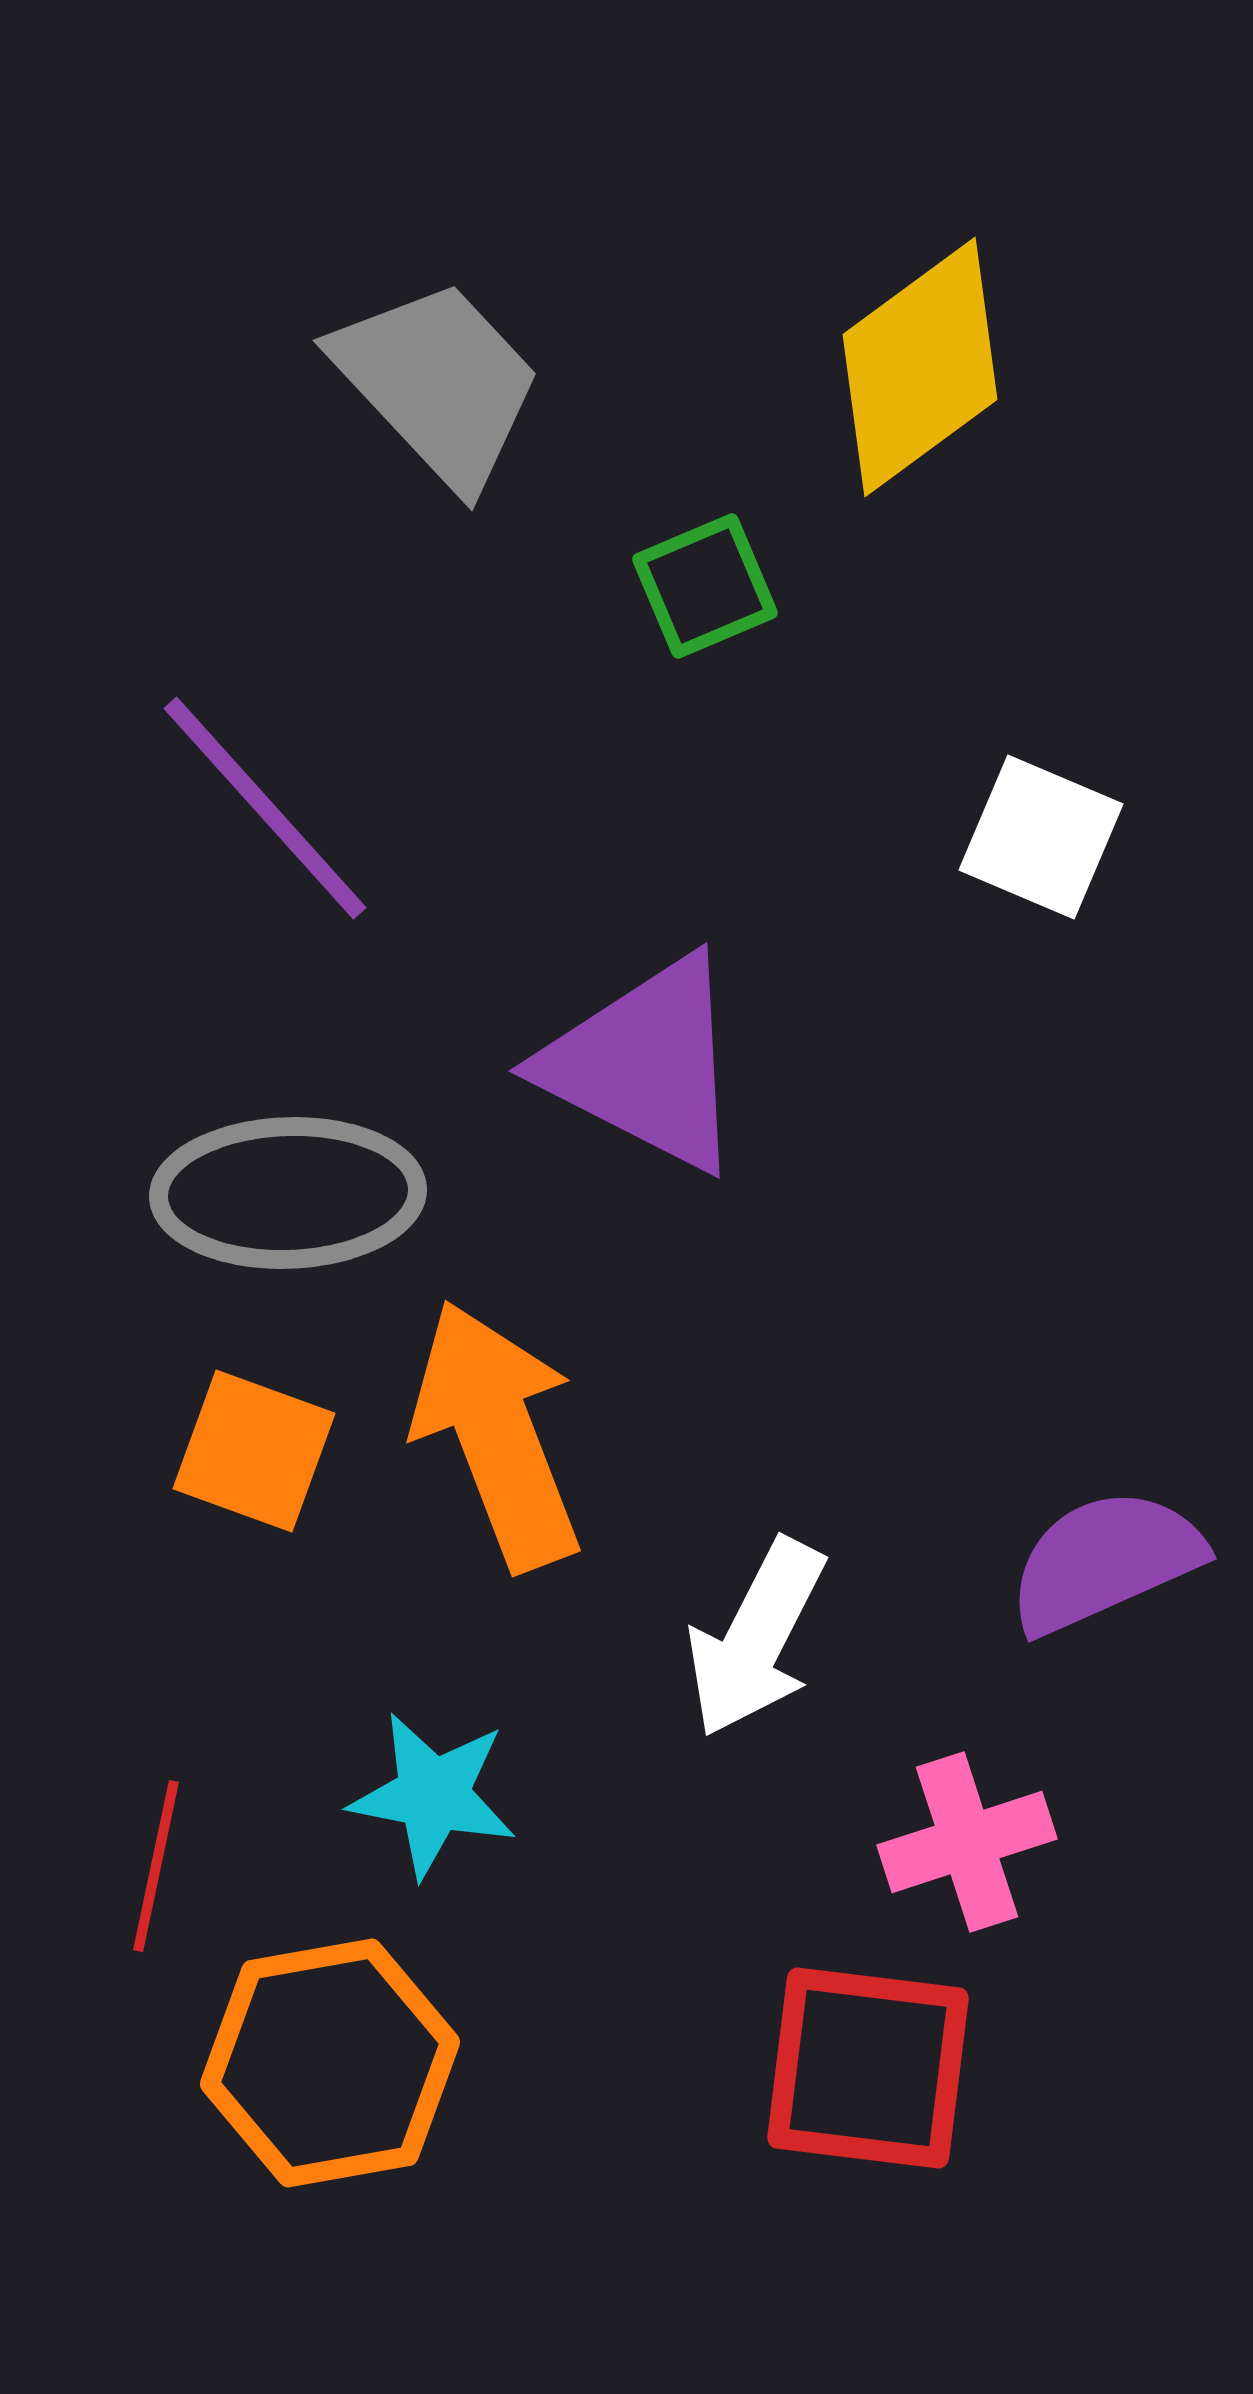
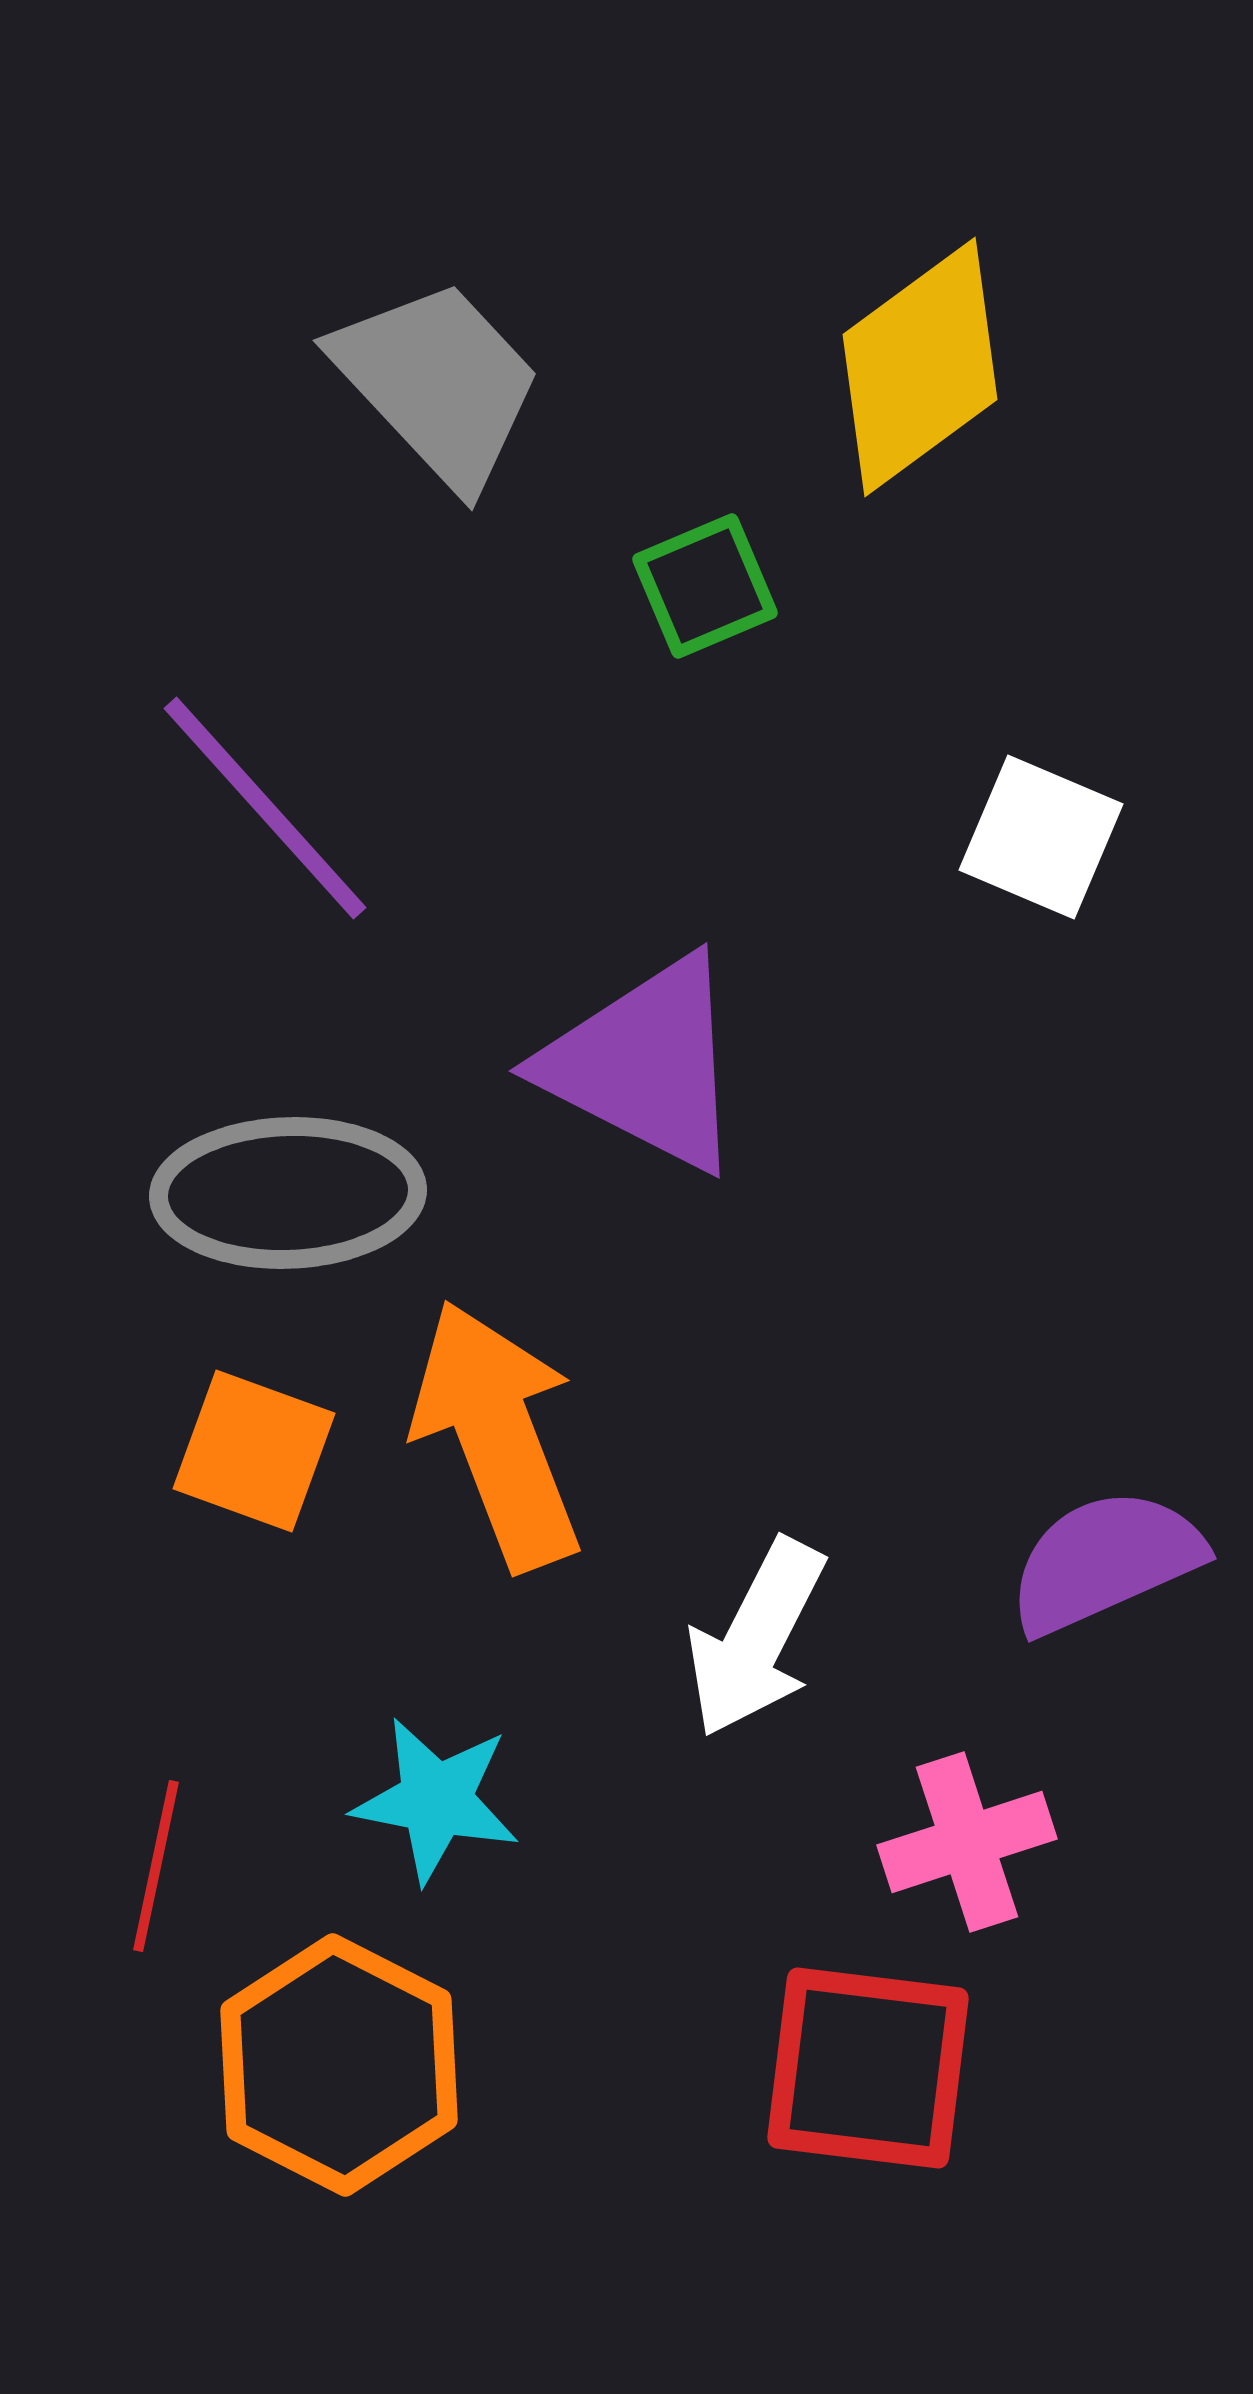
cyan star: moved 3 px right, 5 px down
orange hexagon: moved 9 px right, 2 px down; rotated 23 degrees counterclockwise
